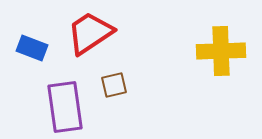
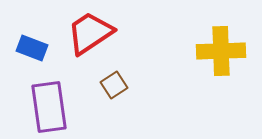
brown square: rotated 20 degrees counterclockwise
purple rectangle: moved 16 px left
